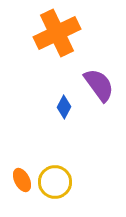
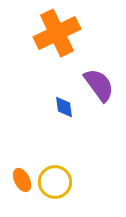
blue diamond: rotated 35 degrees counterclockwise
